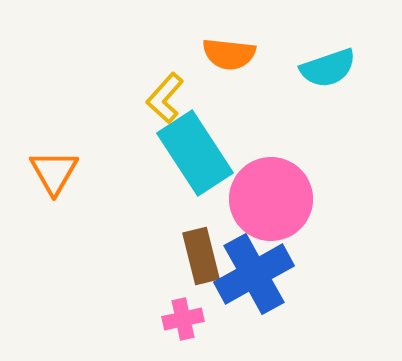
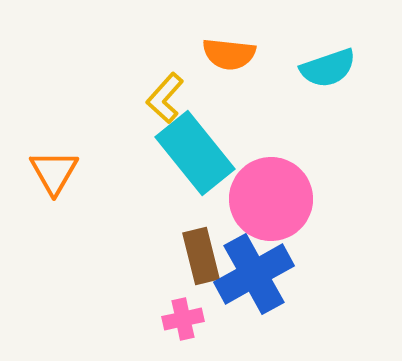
cyan rectangle: rotated 6 degrees counterclockwise
